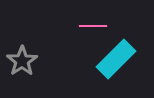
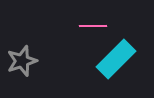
gray star: rotated 16 degrees clockwise
